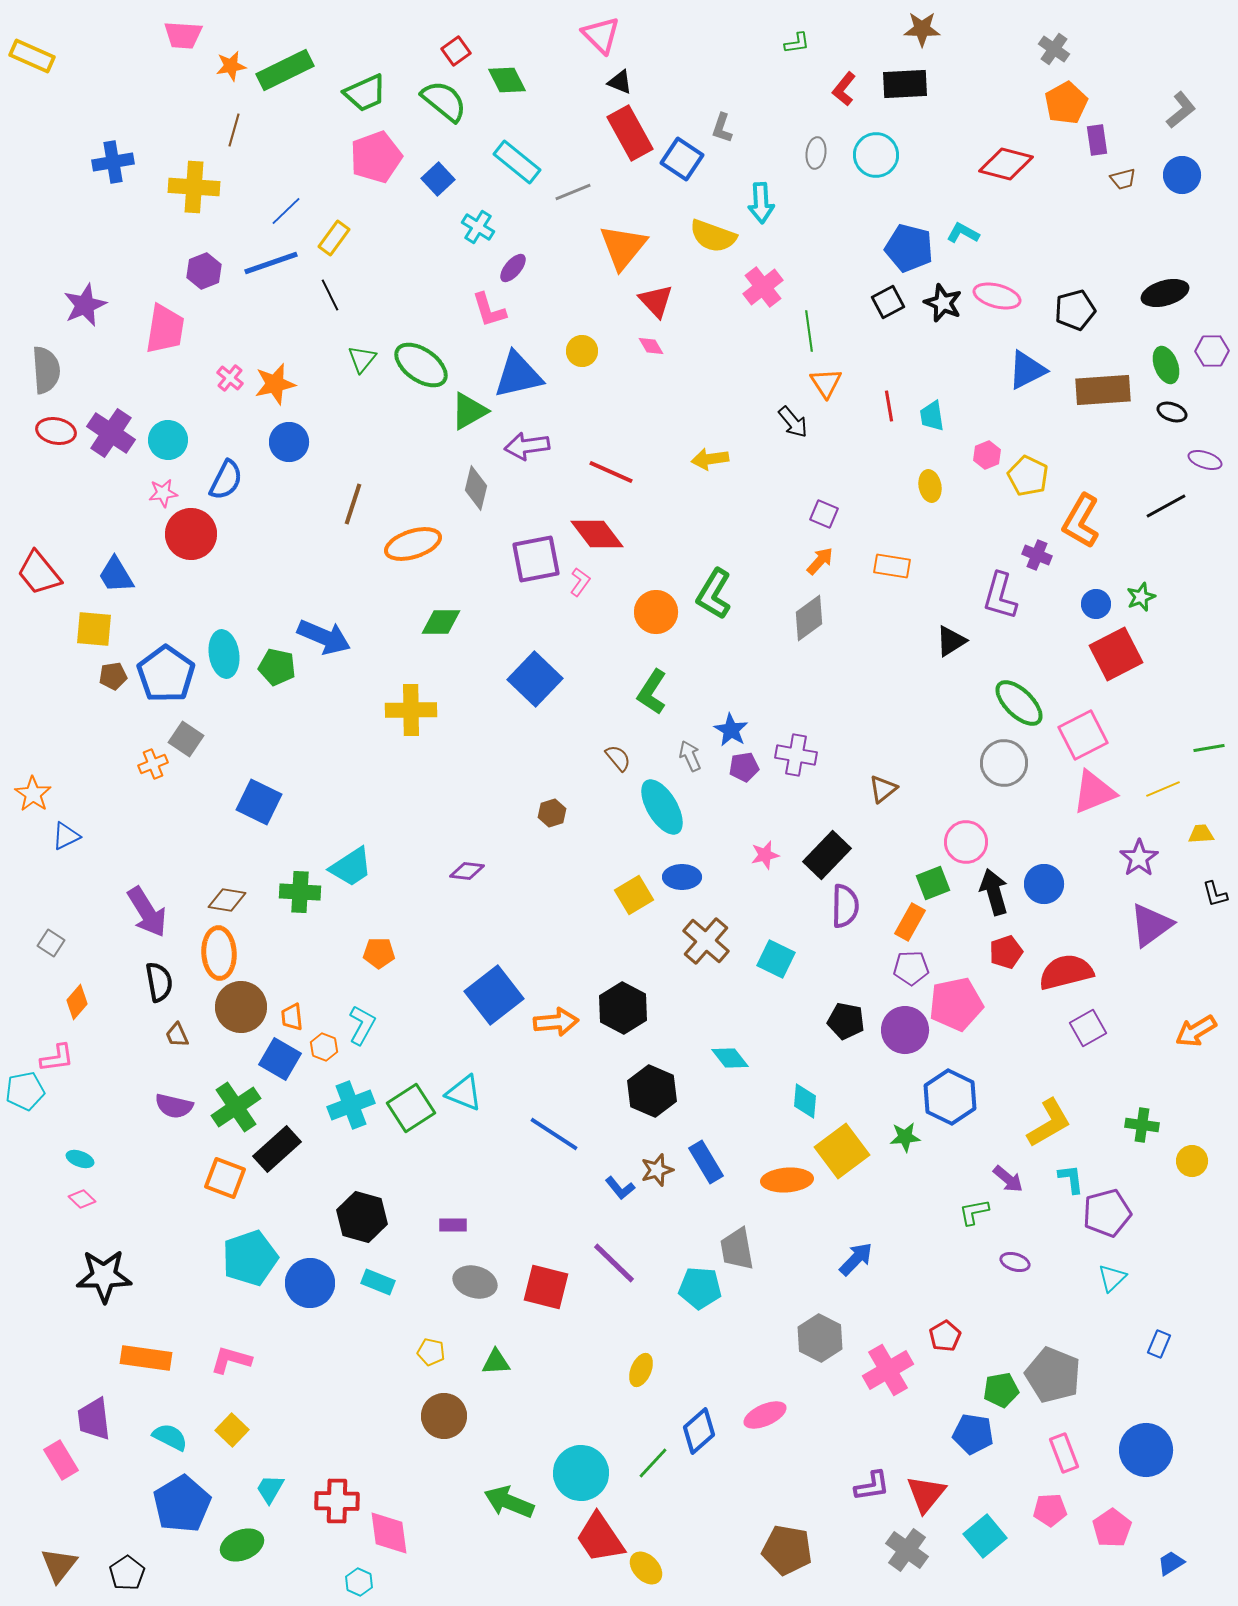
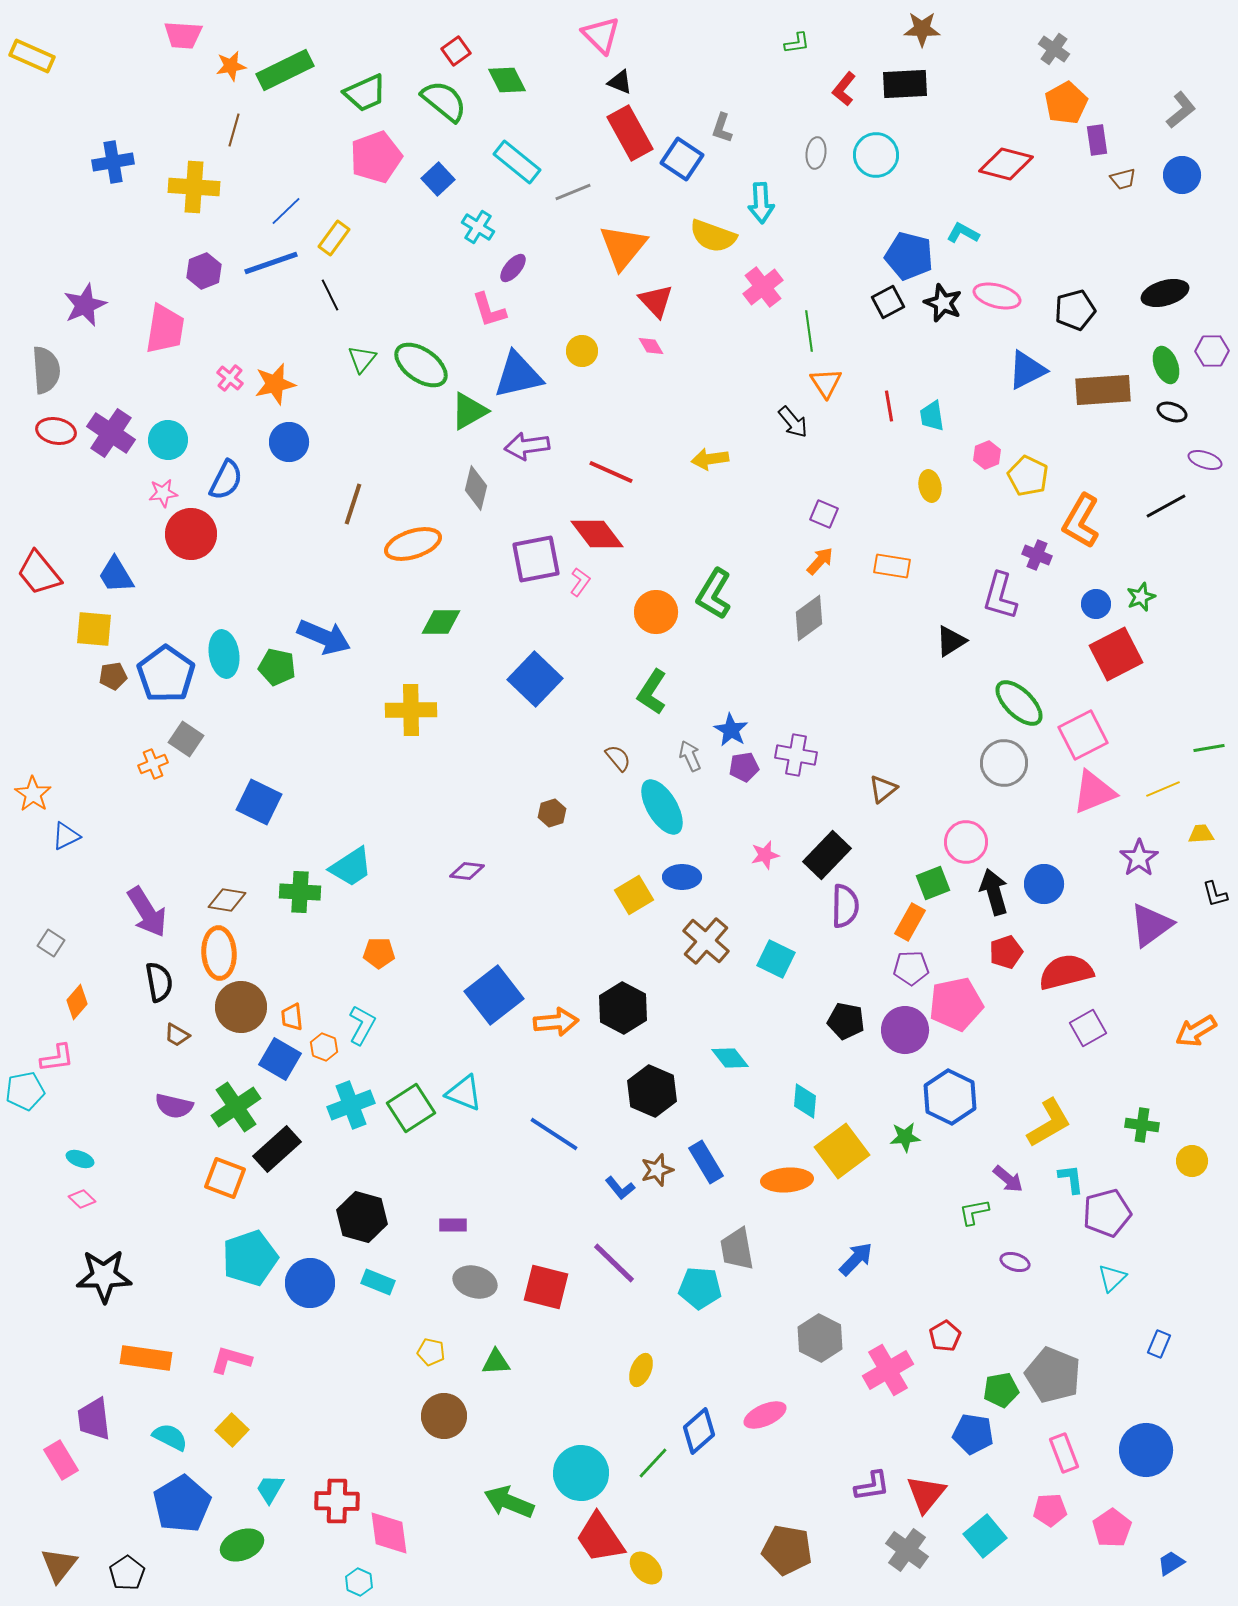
blue pentagon at (909, 248): moved 8 px down
brown trapezoid at (177, 1035): rotated 36 degrees counterclockwise
